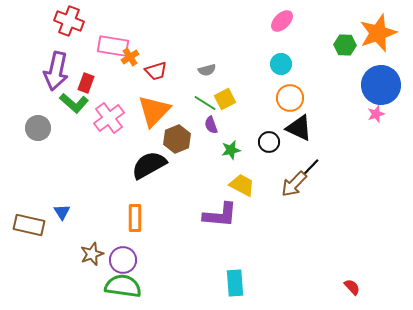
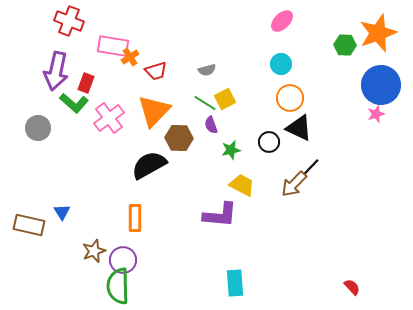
brown hexagon: moved 2 px right, 1 px up; rotated 24 degrees clockwise
brown star: moved 2 px right, 3 px up
green semicircle: moved 5 px left; rotated 99 degrees counterclockwise
